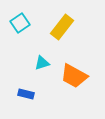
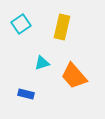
cyan square: moved 1 px right, 1 px down
yellow rectangle: rotated 25 degrees counterclockwise
orange trapezoid: rotated 20 degrees clockwise
